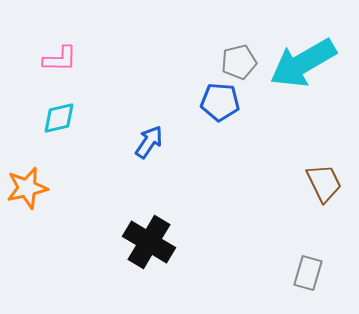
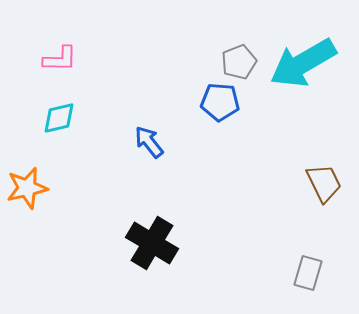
gray pentagon: rotated 8 degrees counterclockwise
blue arrow: rotated 72 degrees counterclockwise
black cross: moved 3 px right, 1 px down
